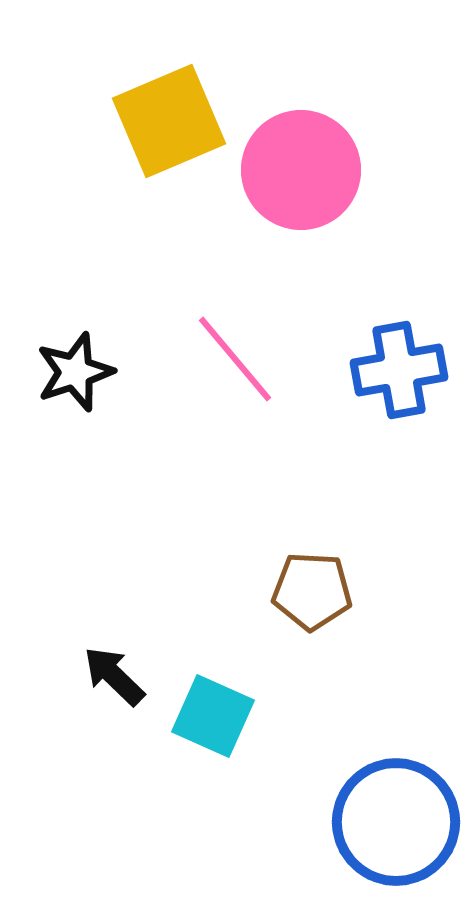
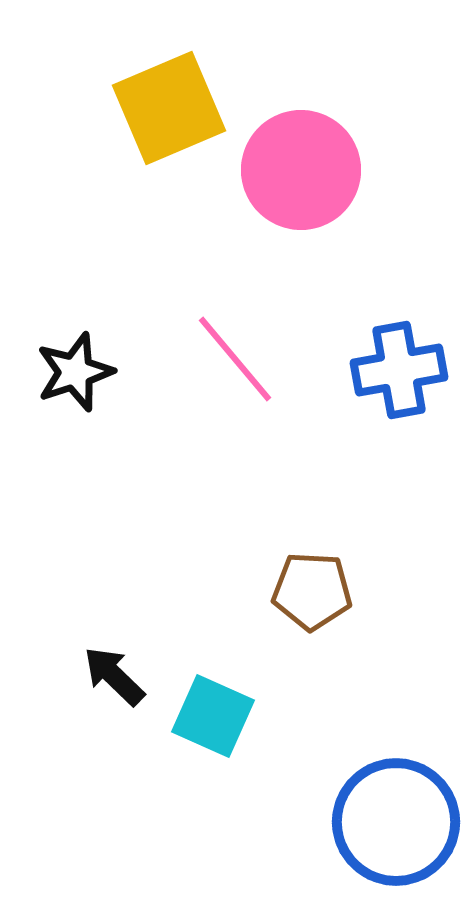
yellow square: moved 13 px up
